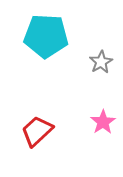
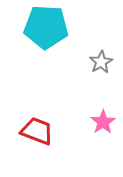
cyan pentagon: moved 9 px up
red trapezoid: rotated 64 degrees clockwise
